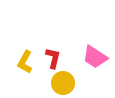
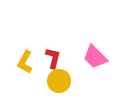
pink trapezoid: rotated 12 degrees clockwise
yellow circle: moved 4 px left, 2 px up
